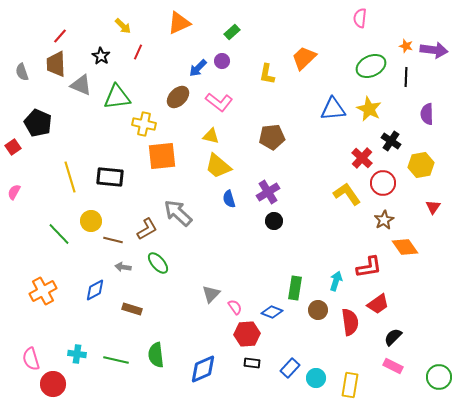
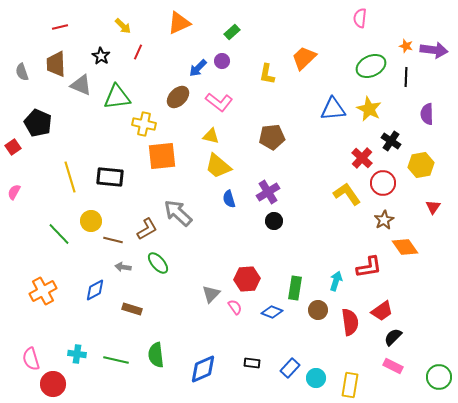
red line at (60, 36): moved 9 px up; rotated 35 degrees clockwise
red trapezoid at (378, 304): moved 4 px right, 7 px down
red hexagon at (247, 334): moved 55 px up
